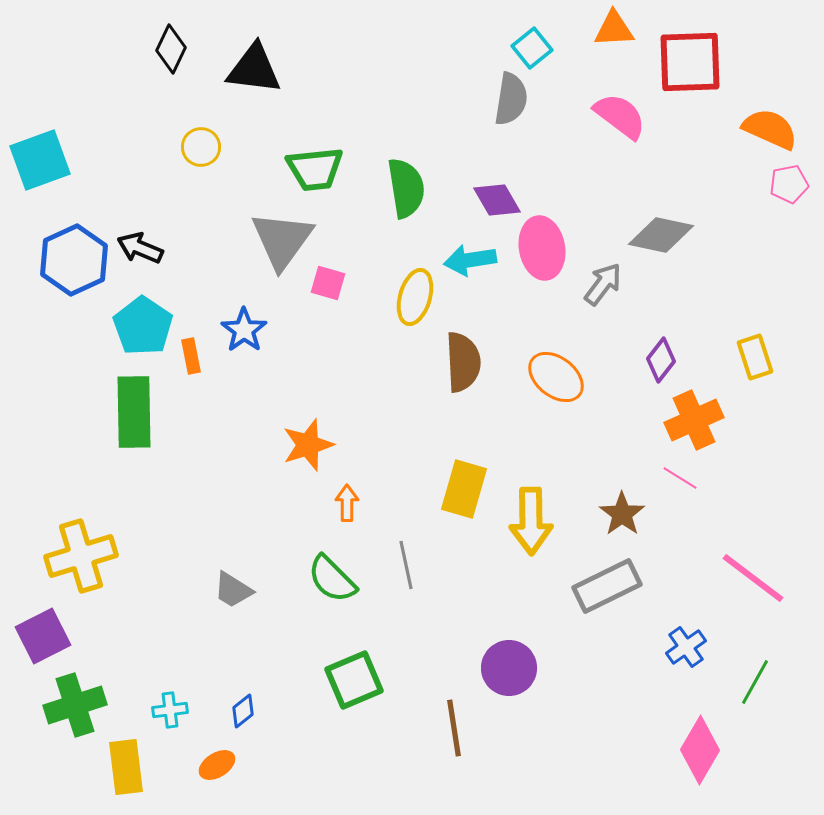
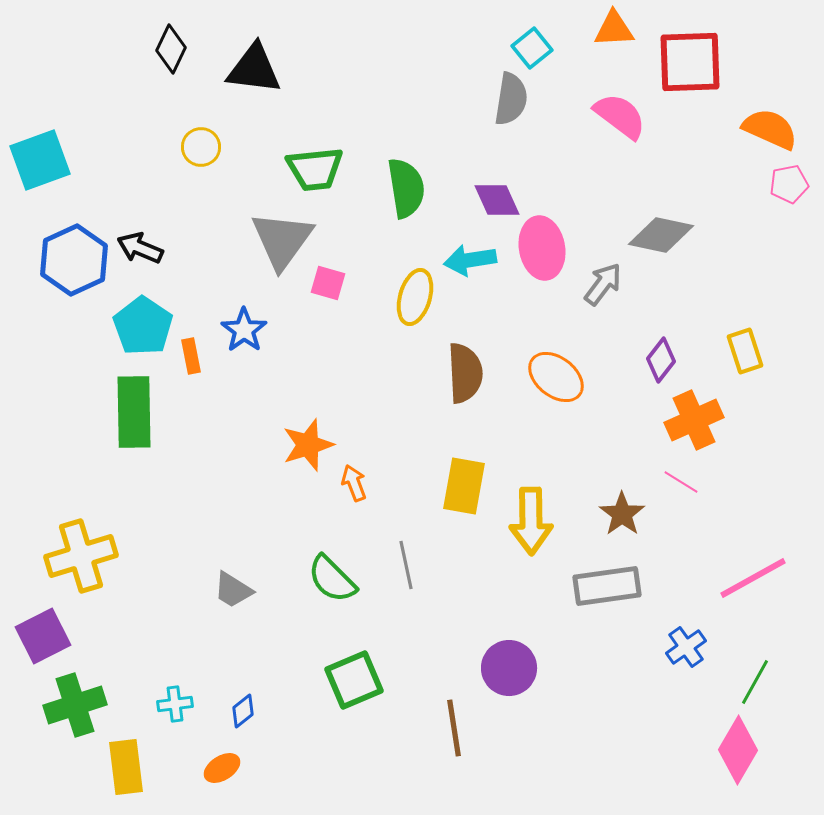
purple diamond at (497, 200): rotated 6 degrees clockwise
yellow rectangle at (755, 357): moved 10 px left, 6 px up
brown semicircle at (463, 362): moved 2 px right, 11 px down
pink line at (680, 478): moved 1 px right, 4 px down
yellow rectangle at (464, 489): moved 3 px up; rotated 6 degrees counterclockwise
orange arrow at (347, 503): moved 7 px right, 20 px up; rotated 21 degrees counterclockwise
pink line at (753, 578): rotated 66 degrees counterclockwise
gray rectangle at (607, 586): rotated 18 degrees clockwise
cyan cross at (170, 710): moved 5 px right, 6 px up
pink diamond at (700, 750): moved 38 px right
orange ellipse at (217, 765): moved 5 px right, 3 px down
